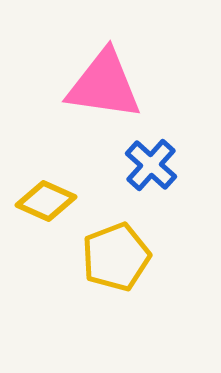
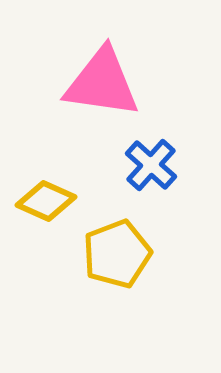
pink triangle: moved 2 px left, 2 px up
yellow pentagon: moved 1 px right, 3 px up
